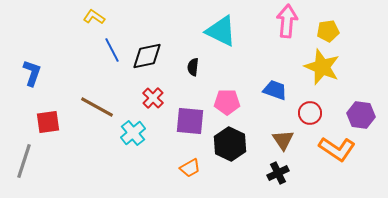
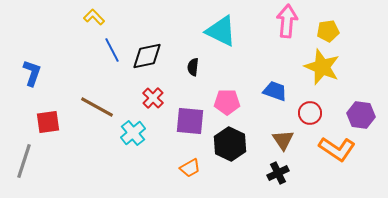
yellow L-shape: rotated 10 degrees clockwise
blue trapezoid: moved 1 px down
